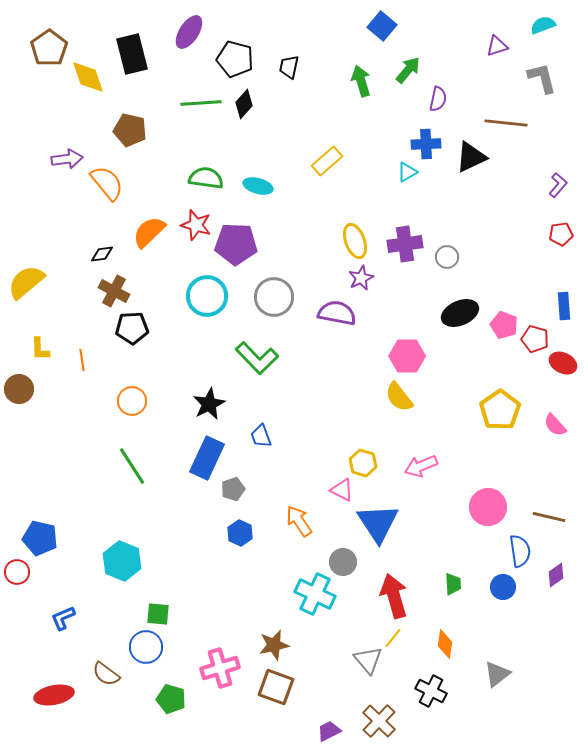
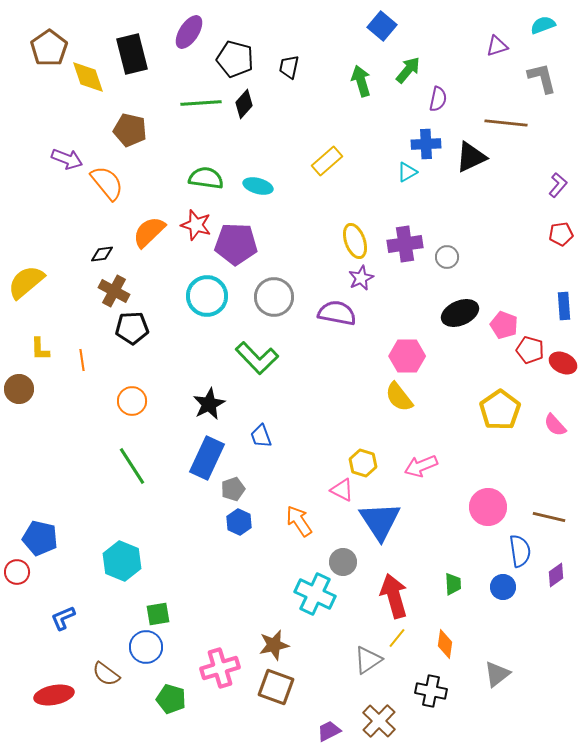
purple arrow at (67, 159): rotated 28 degrees clockwise
red pentagon at (535, 339): moved 5 px left, 11 px down
blue triangle at (378, 523): moved 2 px right, 2 px up
blue hexagon at (240, 533): moved 1 px left, 11 px up
green square at (158, 614): rotated 15 degrees counterclockwise
yellow line at (393, 638): moved 4 px right
gray triangle at (368, 660): rotated 36 degrees clockwise
black cross at (431, 691): rotated 16 degrees counterclockwise
